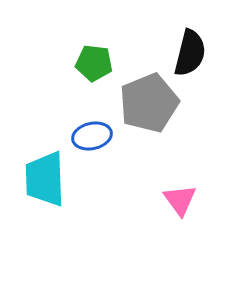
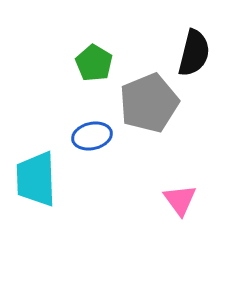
black semicircle: moved 4 px right
green pentagon: rotated 24 degrees clockwise
cyan trapezoid: moved 9 px left
